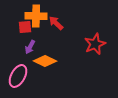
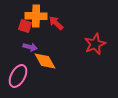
red square: moved 1 px up; rotated 24 degrees clockwise
purple arrow: rotated 104 degrees counterclockwise
orange diamond: rotated 35 degrees clockwise
